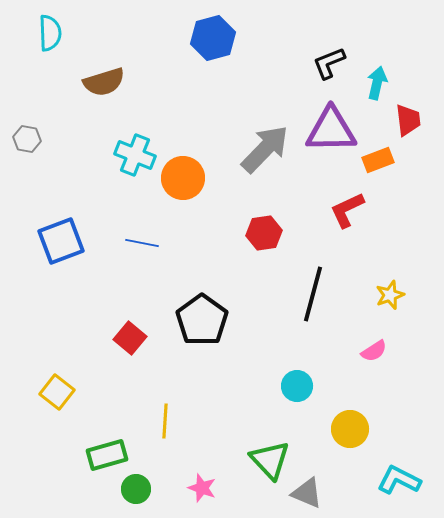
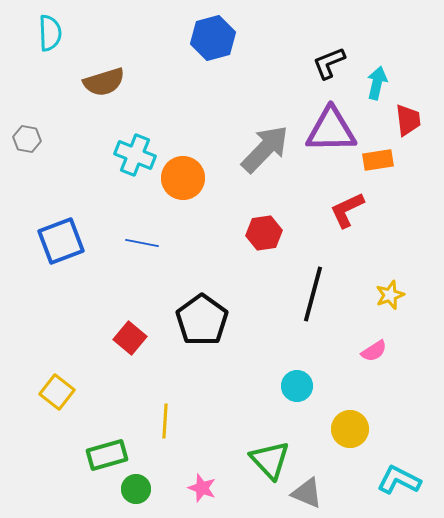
orange rectangle: rotated 12 degrees clockwise
